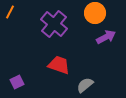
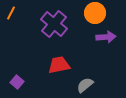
orange line: moved 1 px right, 1 px down
purple arrow: rotated 24 degrees clockwise
red trapezoid: rotated 30 degrees counterclockwise
purple square: rotated 24 degrees counterclockwise
